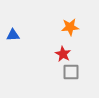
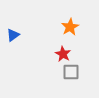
orange star: rotated 24 degrees counterclockwise
blue triangle: rotated 32 degrees counterclockwise
